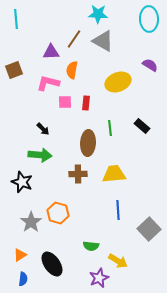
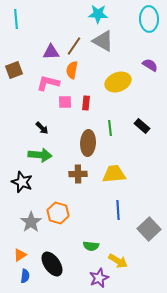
brown line: moved 7 px down
black arrow: moved 1 px left, 1 px up
blue semicircle: moved 2 px right, 3 px up
